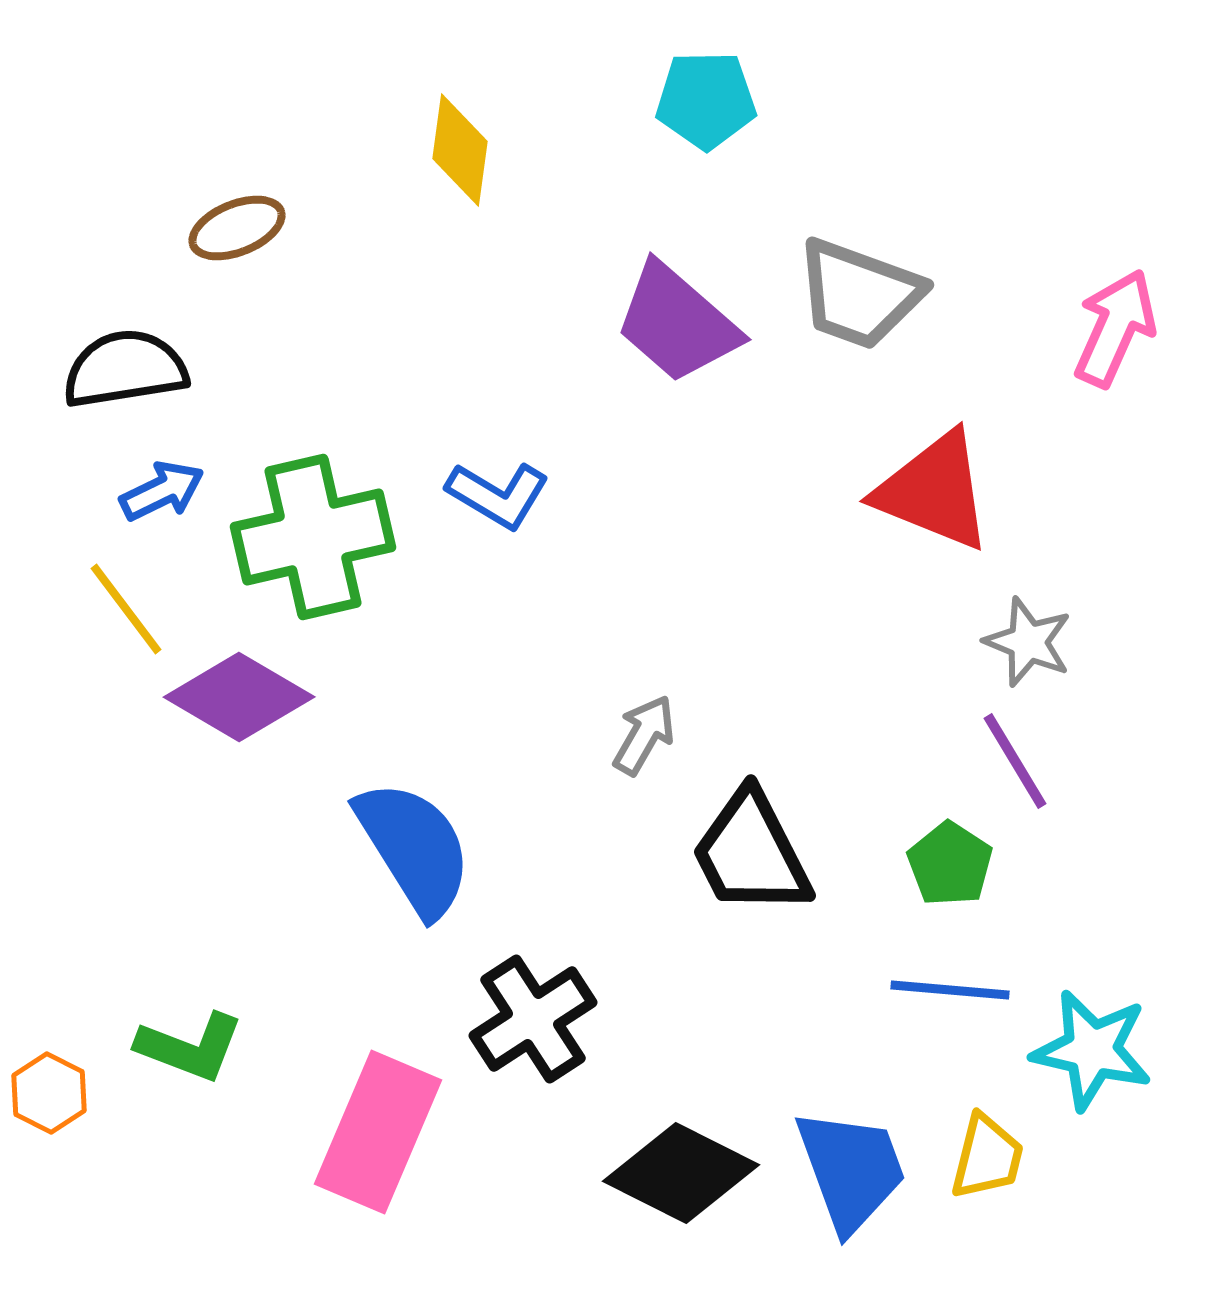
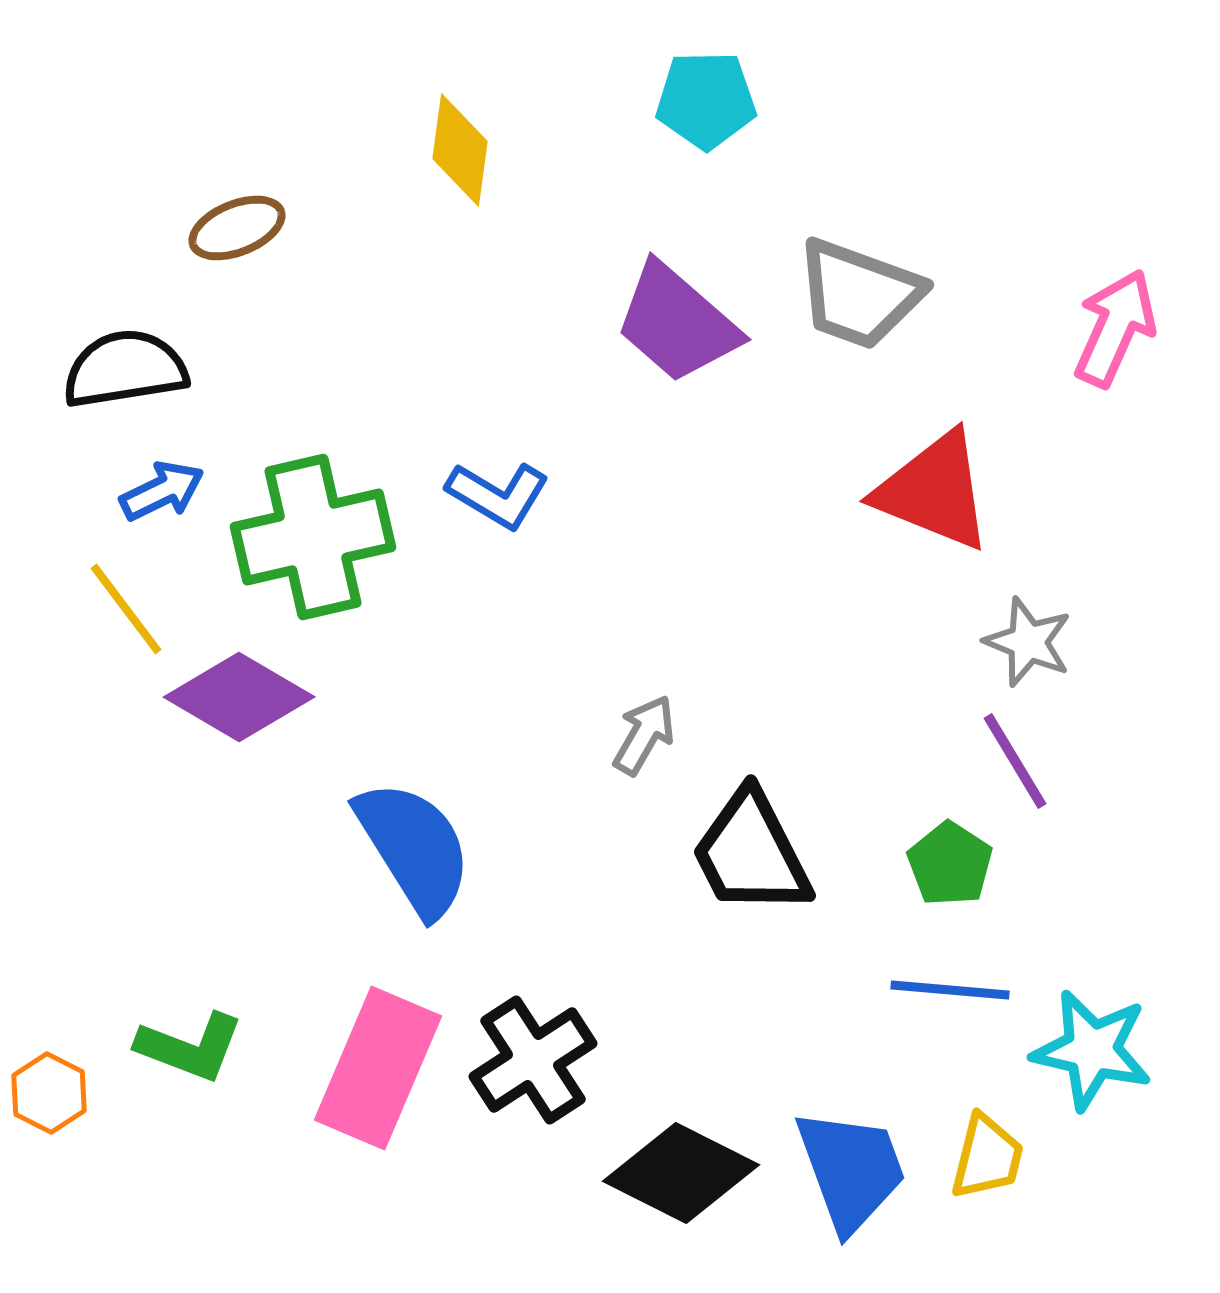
black cross: moved 41 px down
pink rectangle: moved 64 px up
